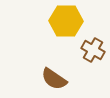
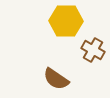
brown semicircle: moved 2 px right
